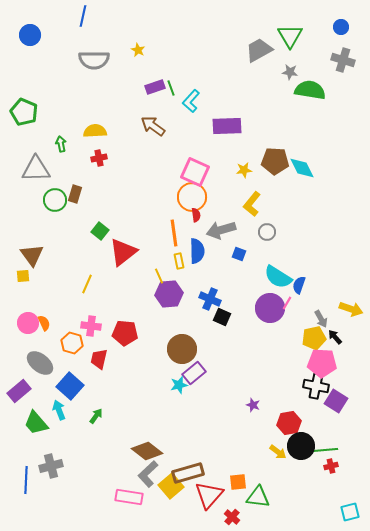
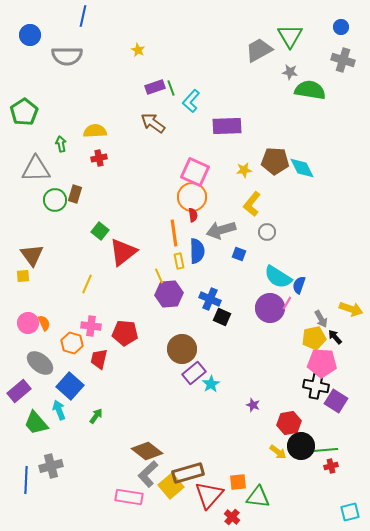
gray semicircle at (94, 60): moved 27 px left, 4 px up
green pentagon at (24, 112): rotated 16 degrees clockwise
brown arrow at (153, 126): moved 3 px up
red semicircle at (196, 215): moved 3 px left
cyan star at (179, 385): moved 32 px right, 1 px up; rotated 18 degrees counterclockwise
